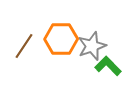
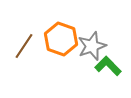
orange hexagon: rotated 20 degrees clockwise
